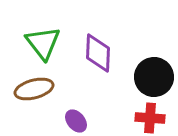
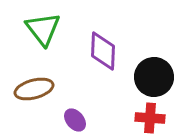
green triangle: moved 14 px up
purple diamond: moved 5 px right, 2 px up
purple ellipse: moved 1 px left, 1 px up
